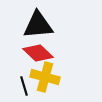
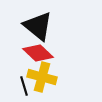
black triangle: moved 1 px down; rotated 44 degrees clockwise
yellow cross: moved 3 px left
